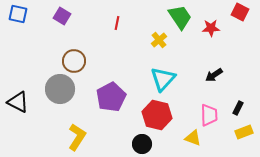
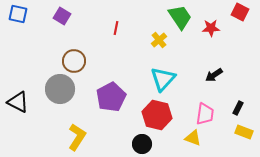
red line: moved 1 px left, 5 px down
pink trapezoid: moved 4 px left, 1 px up; rotated 10 degrees clockwise
yellow rectangle: rotated 42 degrees clockwise
